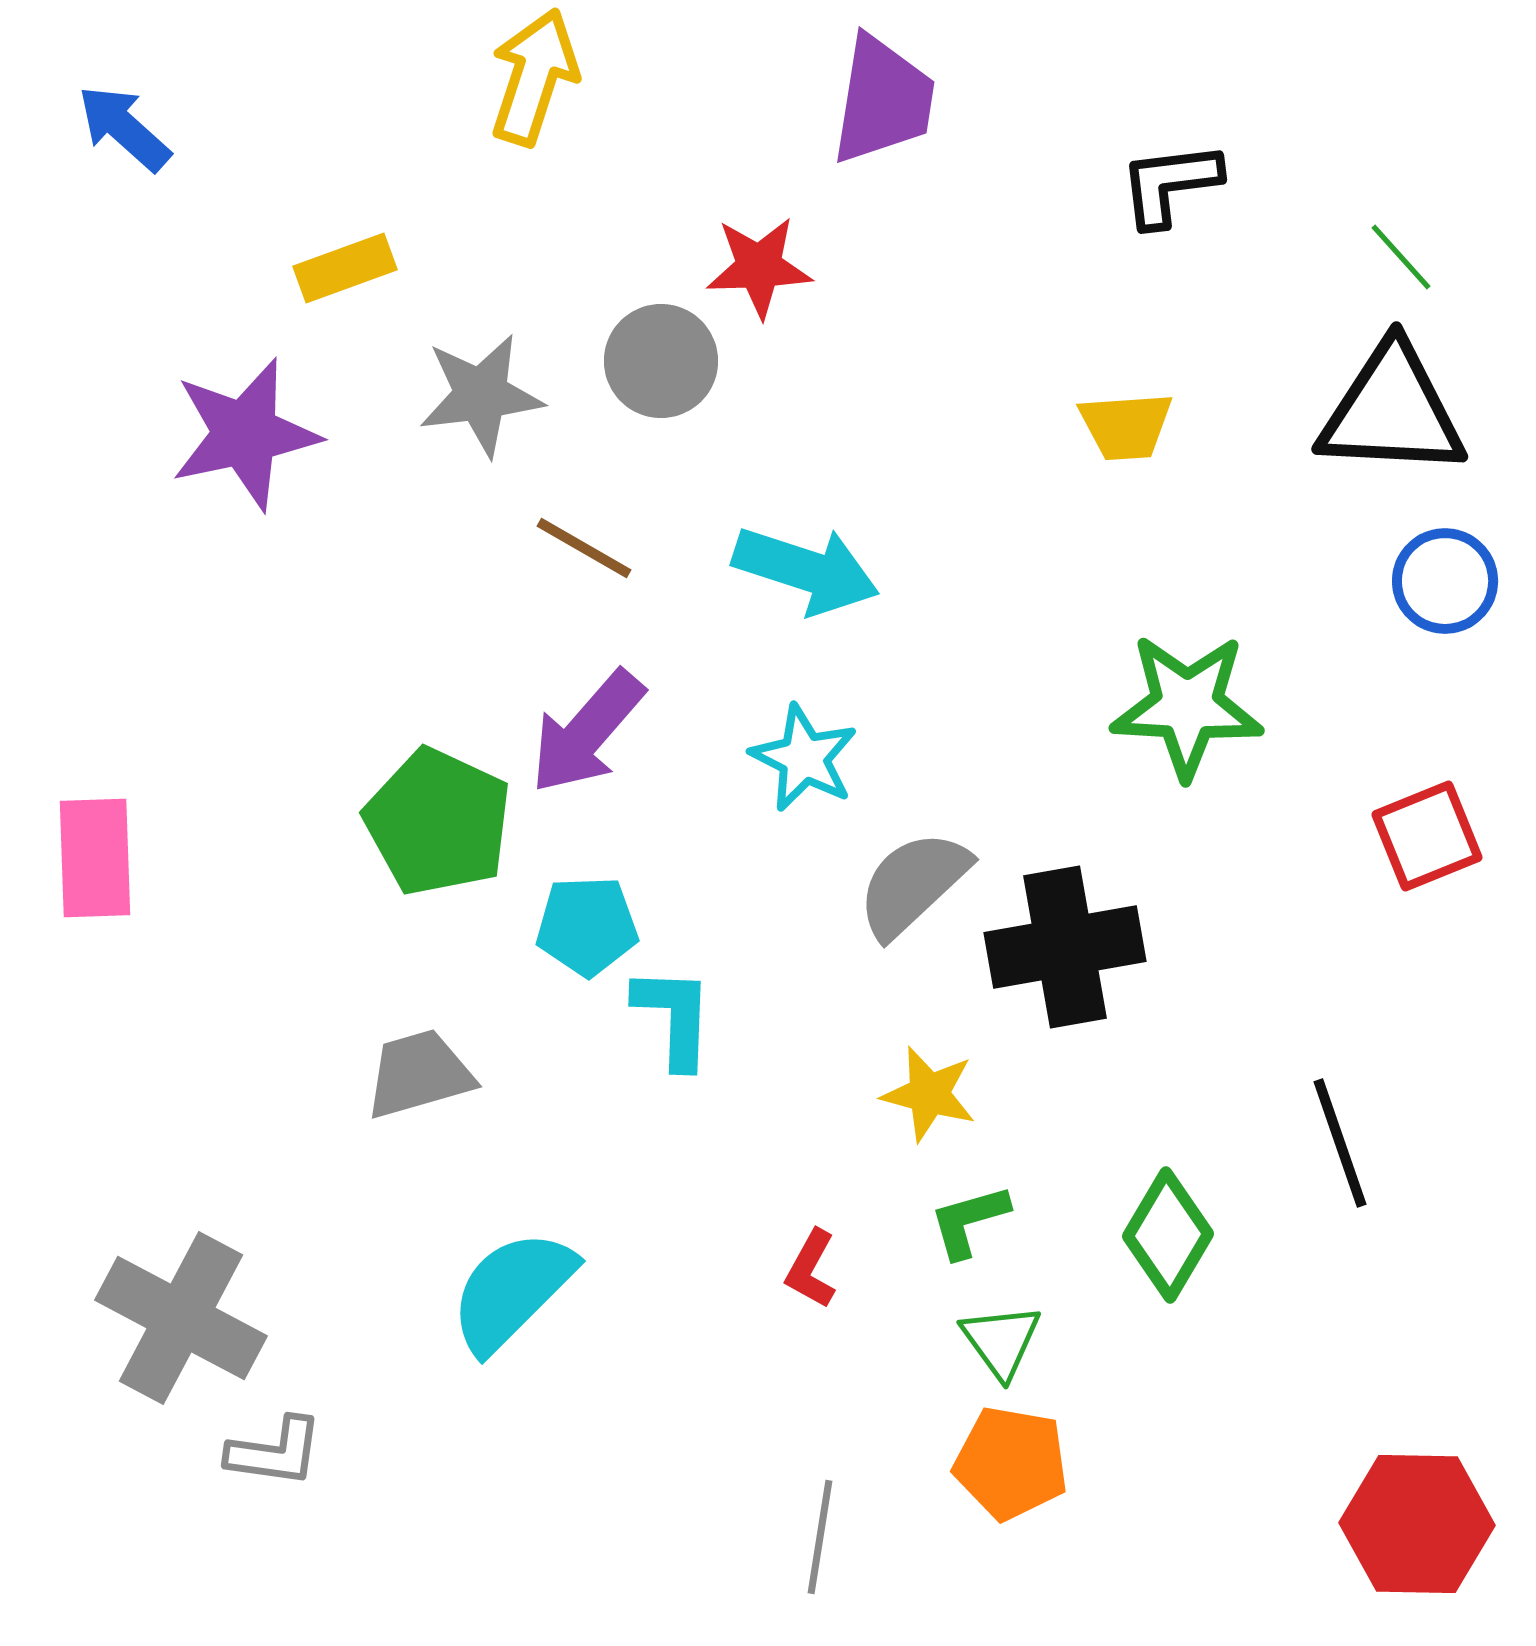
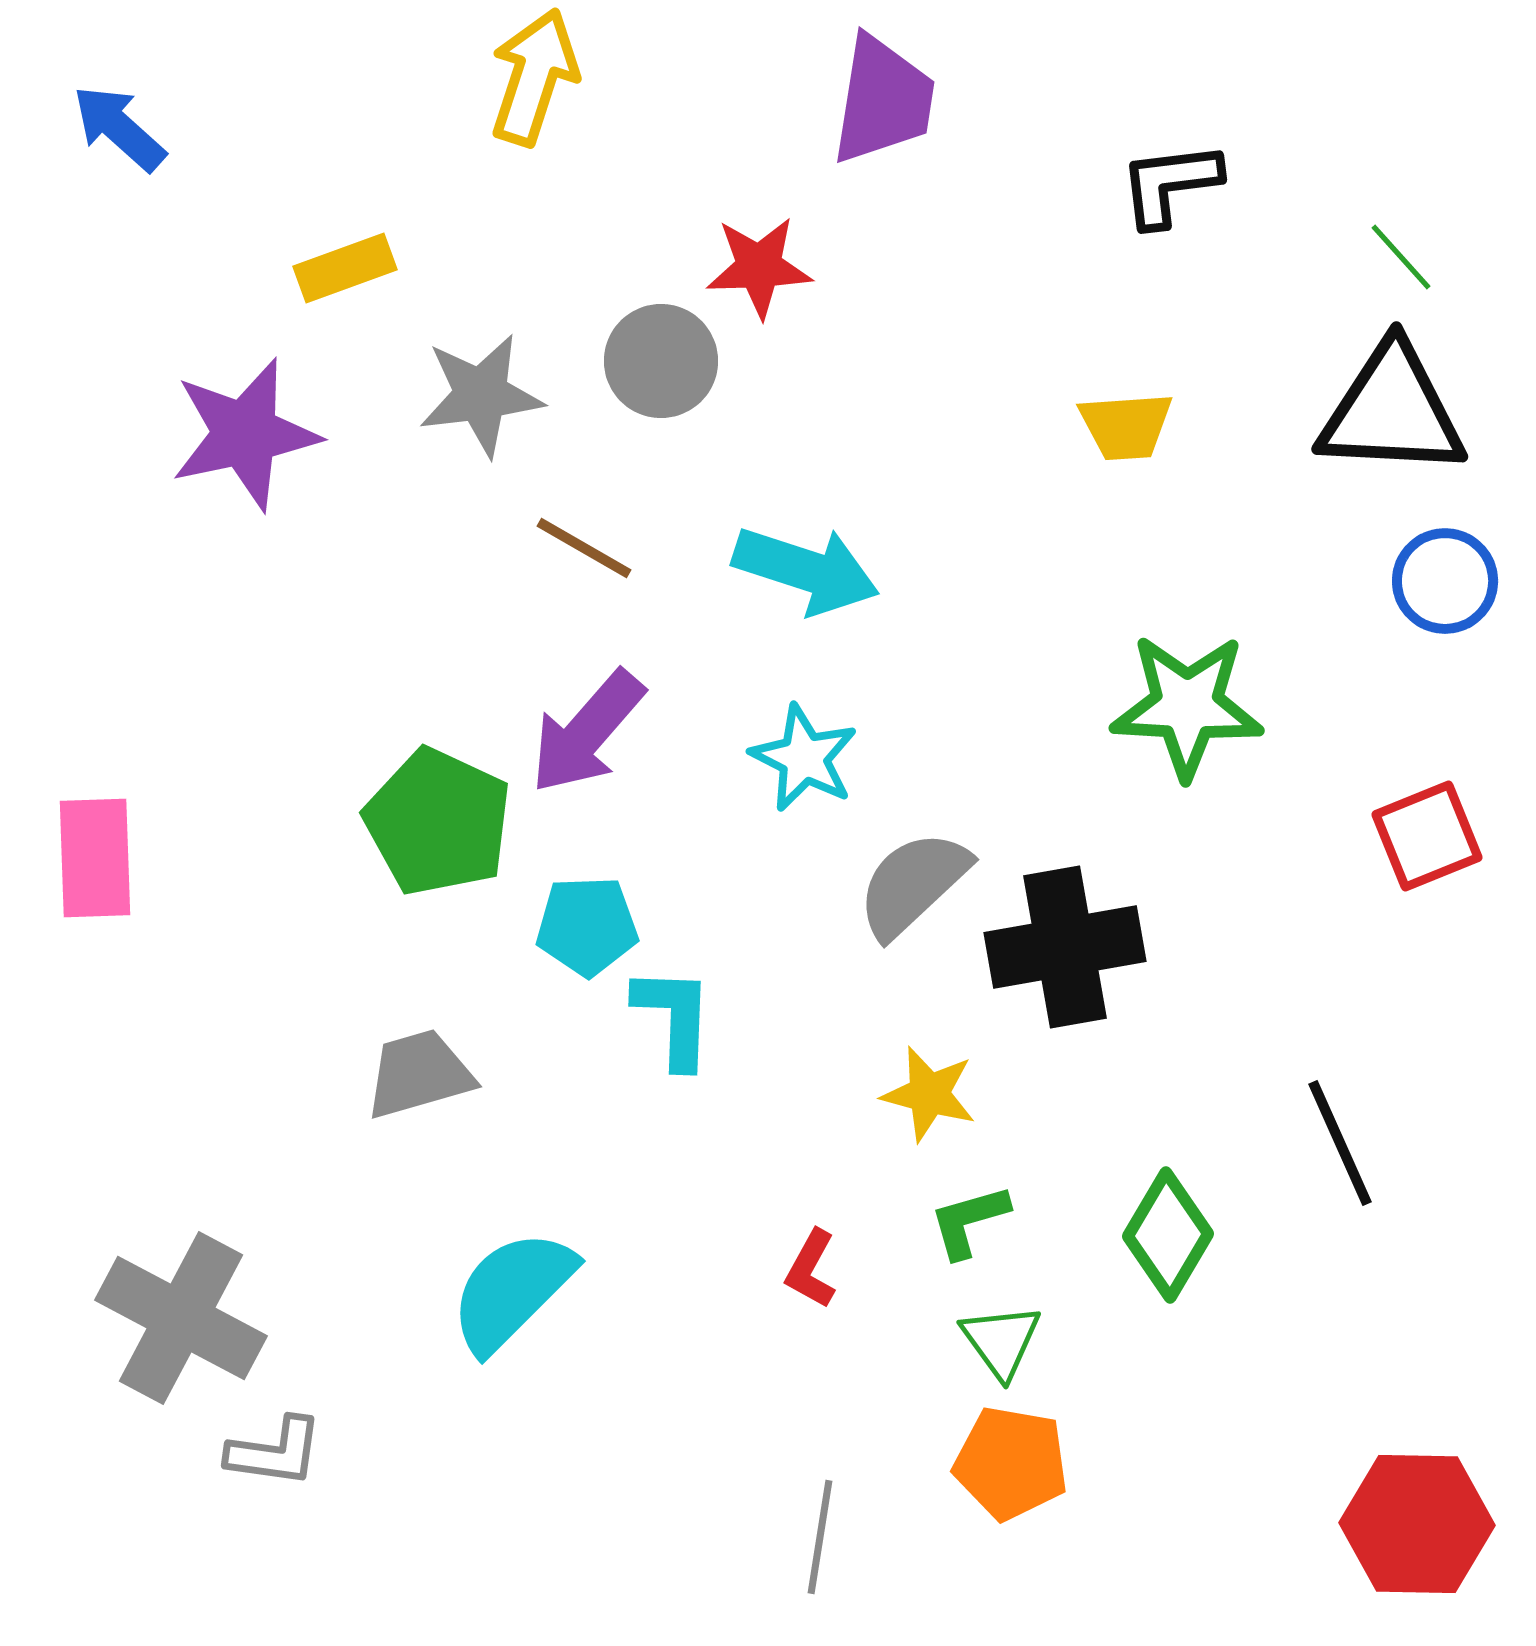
blue arrow: moved 5 px left
black line: rotated 5 degrees counterclockwise
